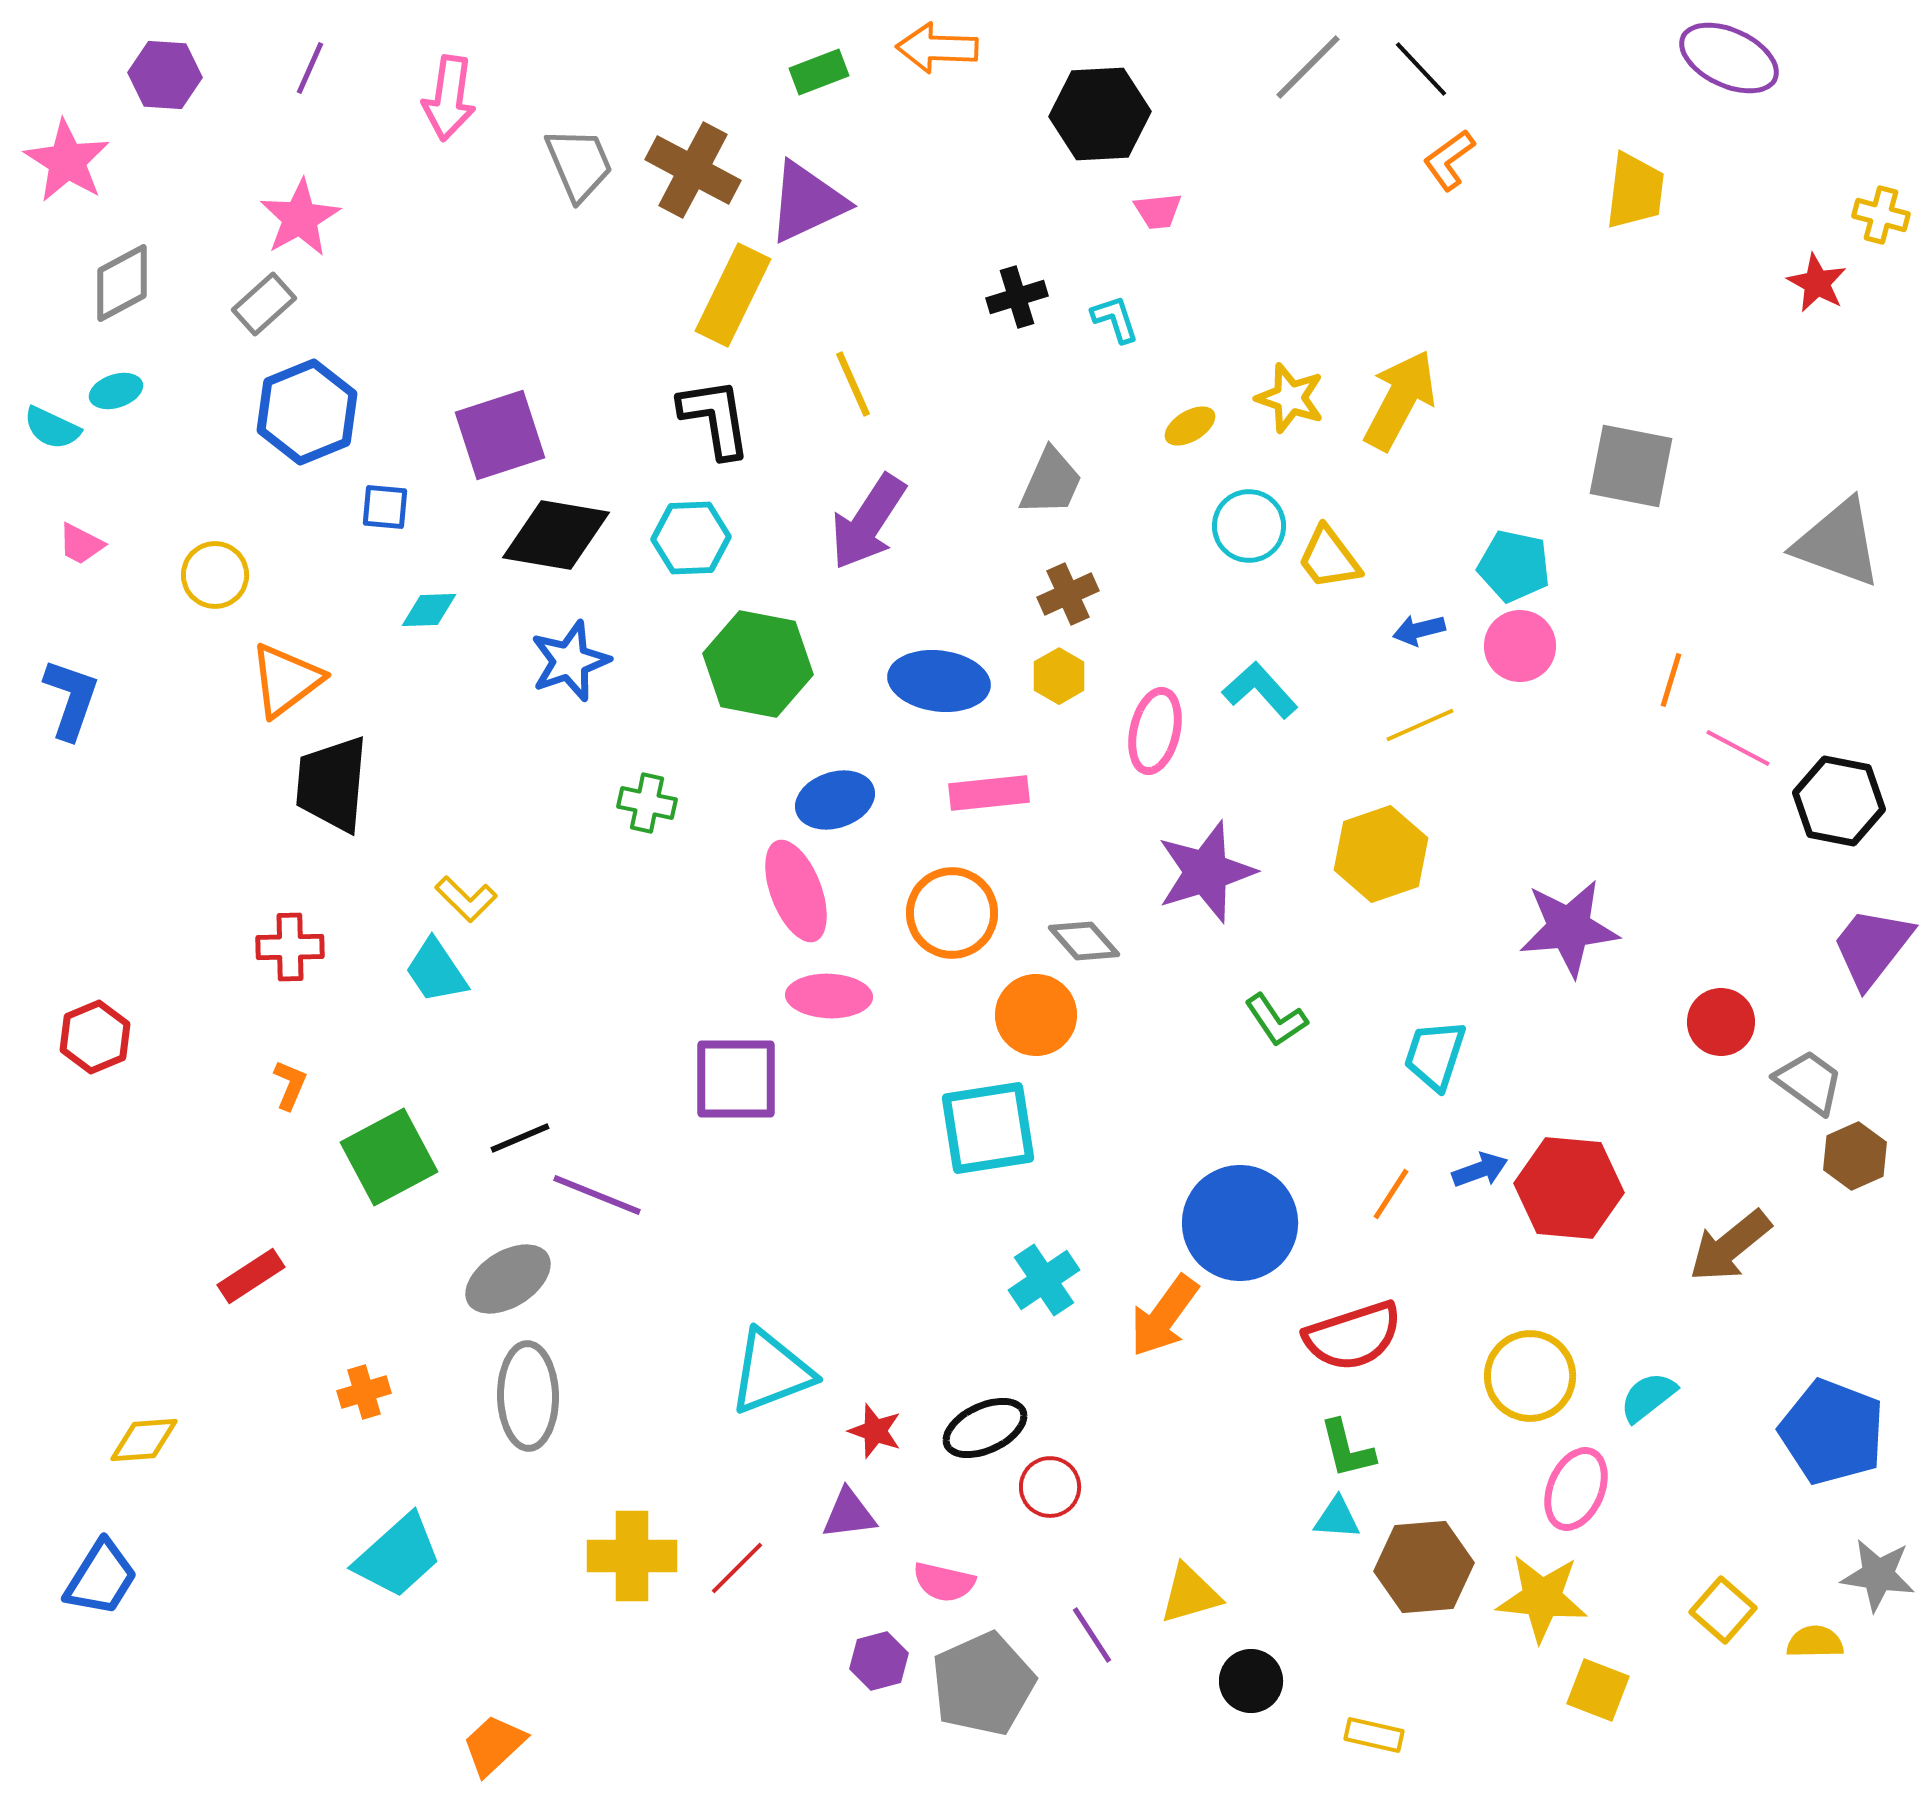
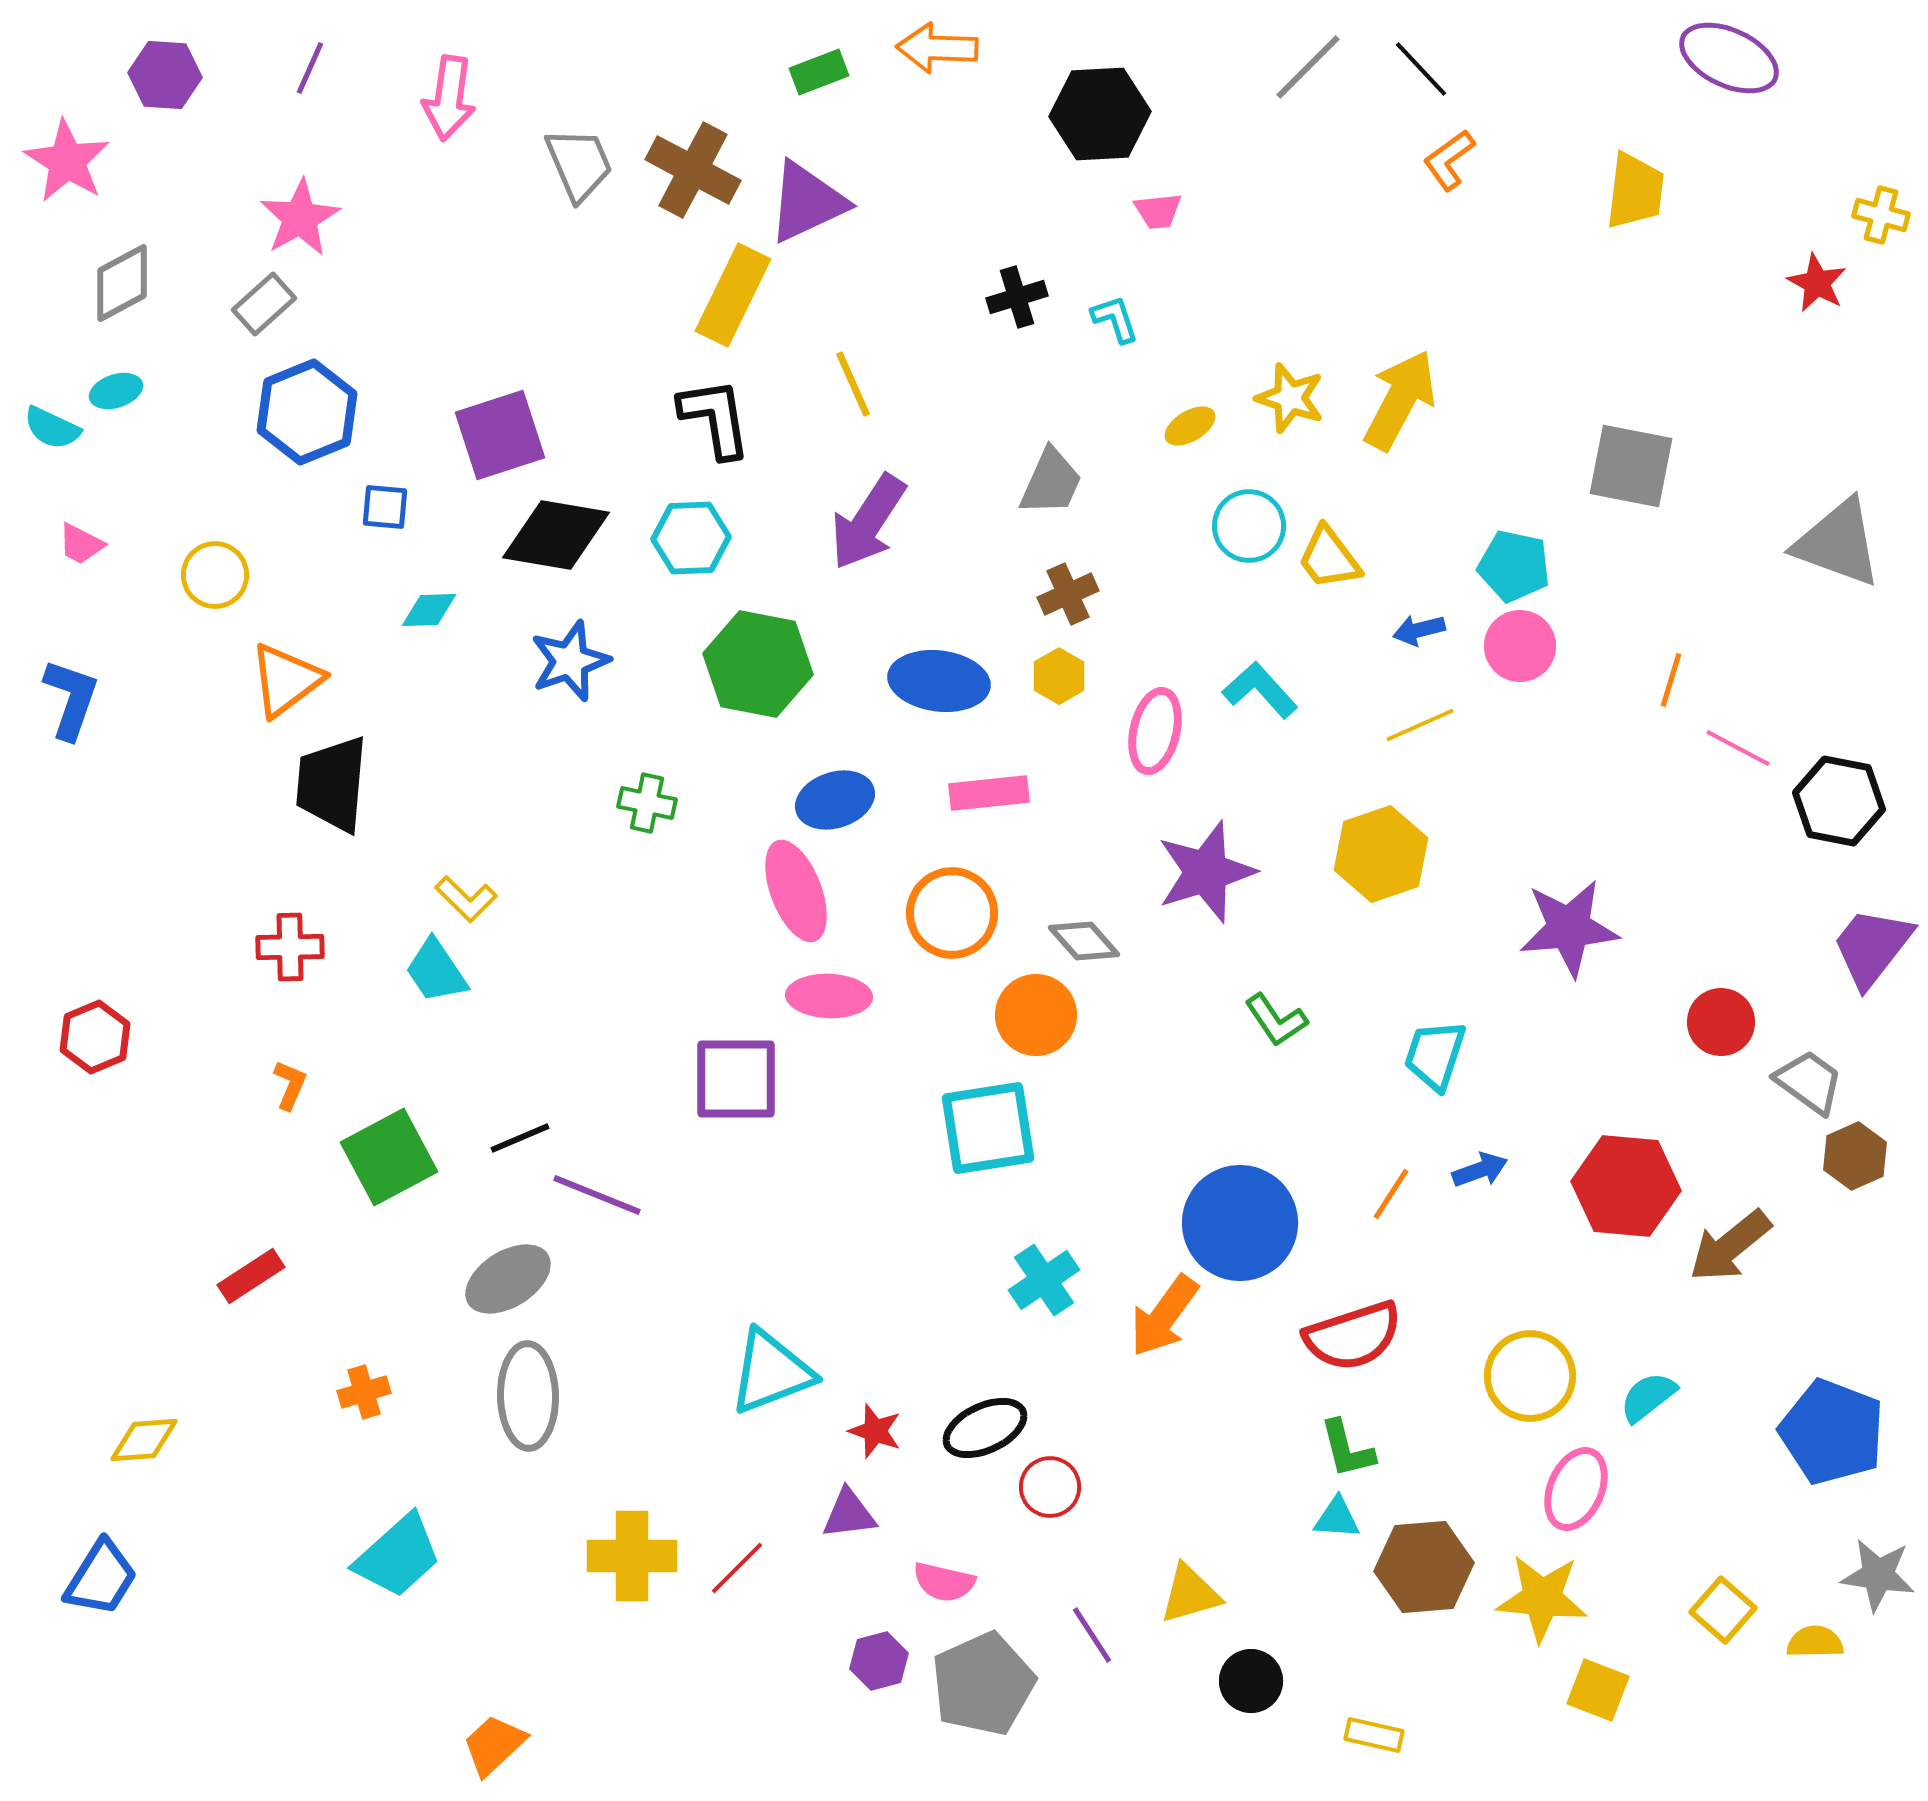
red hexagon at (1569, 1188): moved 57 px right, 2 px up
